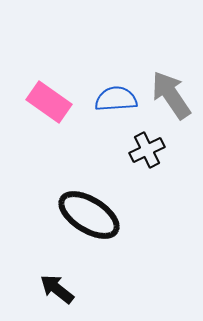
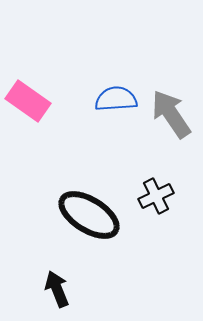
gray arrow: moved 19 px down
pink rectangle: moved 21 px left, 1 px up
black cross: moved 9 px right, 46 px down
black arrow: rotated 30 degrees clockwise
